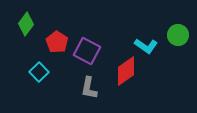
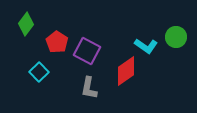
green circle: moved 2 px left, 2 px down
